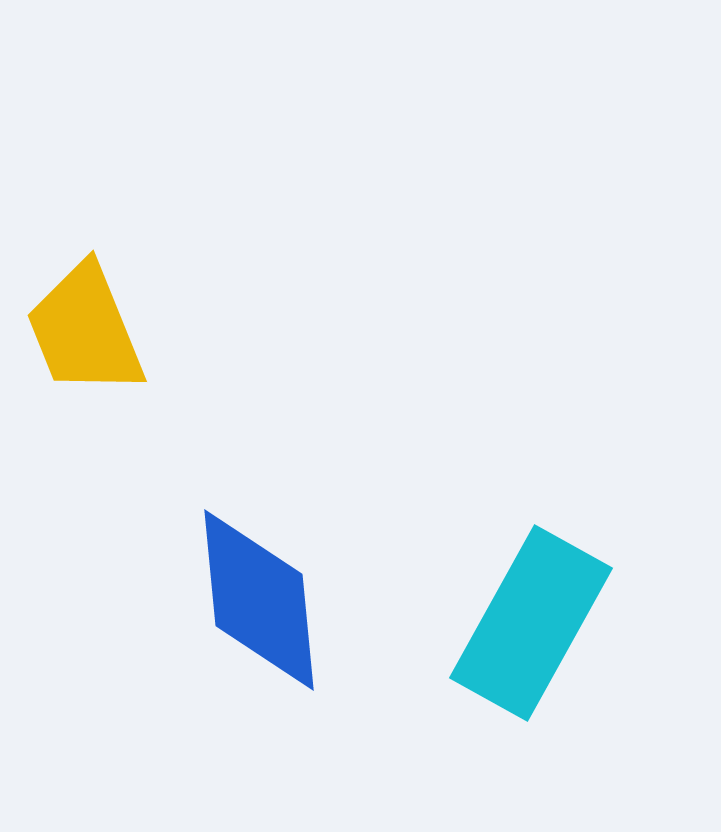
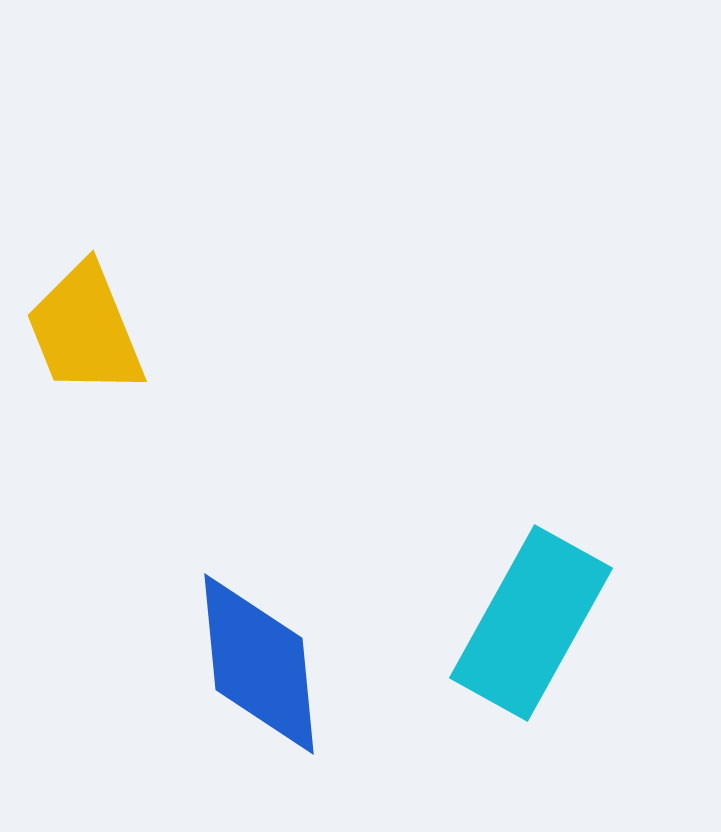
blue diamond: moved 64 px down
